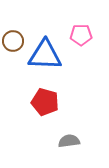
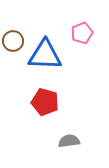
pink pentagon: moved 1 px right, 2 px up; rotated 20 degrees counterclockwise
